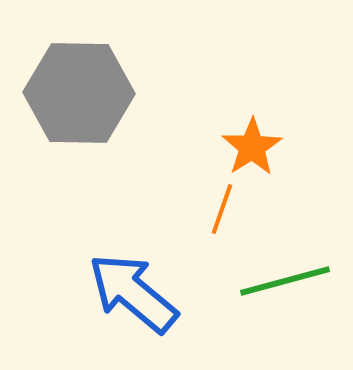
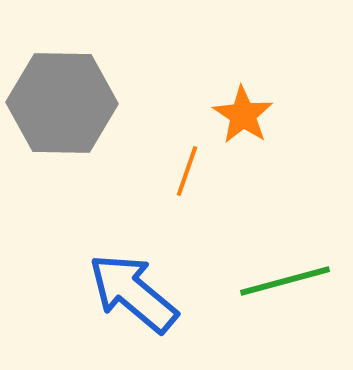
gray hexagon: moved 17 px left, 10 px down
orange star: moved 9 px left, 32 px up; rotated 6 degrees counterclockwise
orange line: moved 35 px left, 38 px up
